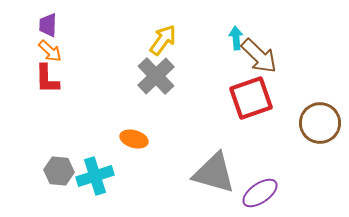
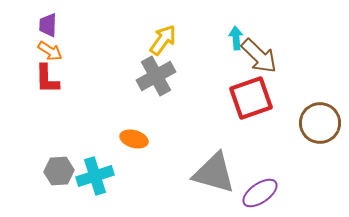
orange arrow: rotated 10 degrees counterclockwise
gray cross: rotated 15 degrees clockwise
gray hexagon: rotated 8 degrees counterclockwise
